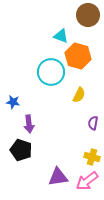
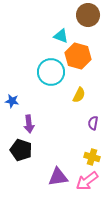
blue star: moved 1 px left, 1 px up
